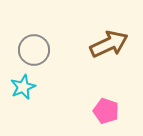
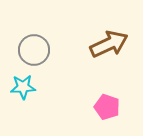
cyan star: rotated 20 degrees clockwise
pink pentagon: moved 1 px right, 4 px up
